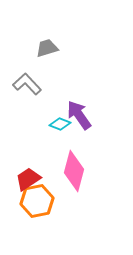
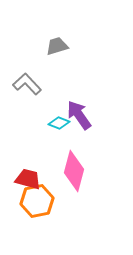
gray trapezoid: moved 10 px right, 2 px up
cyan diamond: moved 1 px left, 1 px up
red trapezoid: rotated 48 degrees clockwise
